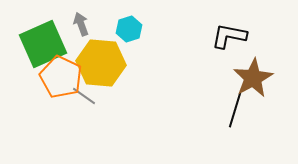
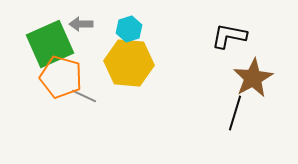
gray arrow: rotated 70 degrees counterclockwise
green square: moved 7 px right
yellow hexagon: moved 28 px right
orange pentagon: rotated 9 degrees counterclockwise
gray line: rotated 10 degrees counterclockwise
black line: moved 3 px down
